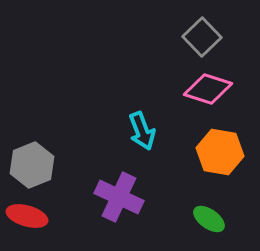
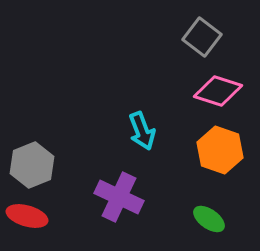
gray square: rotated 9 degrees counterclockwise
pink diamond: moved 10 px right, 2 px down
orange hexagon: moved 2 px up; rotated 9 degrees clockwise
